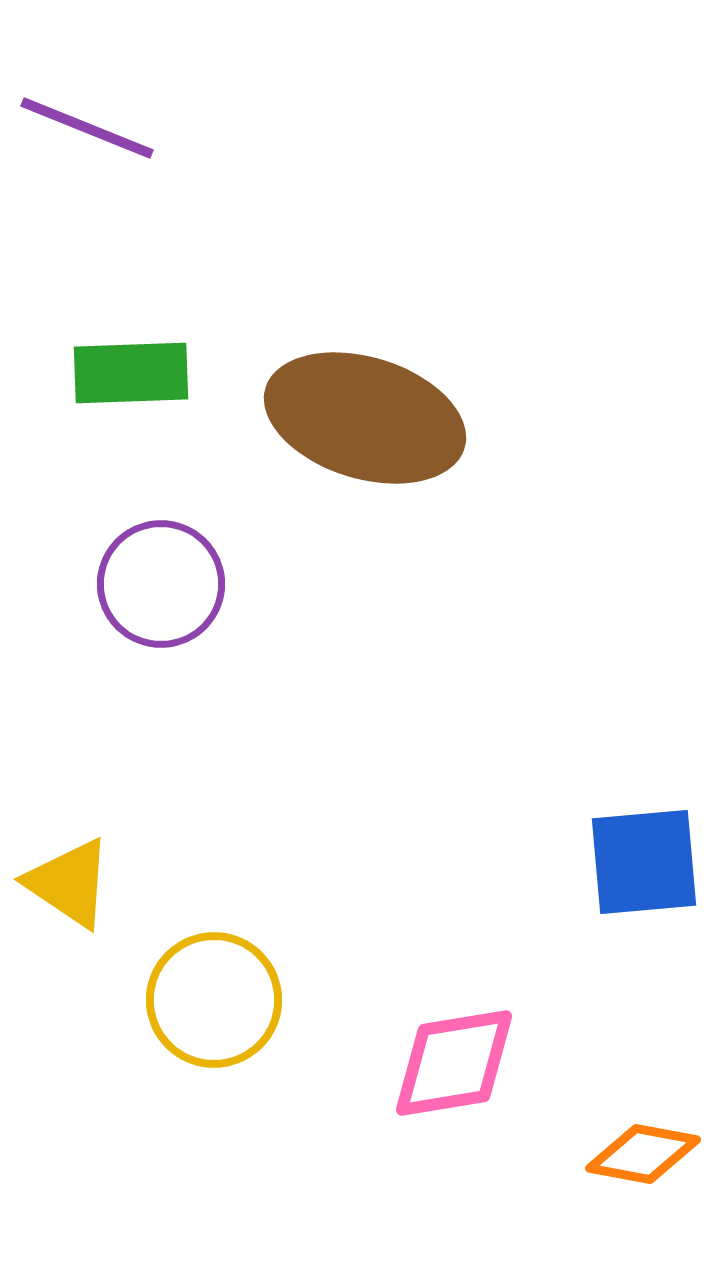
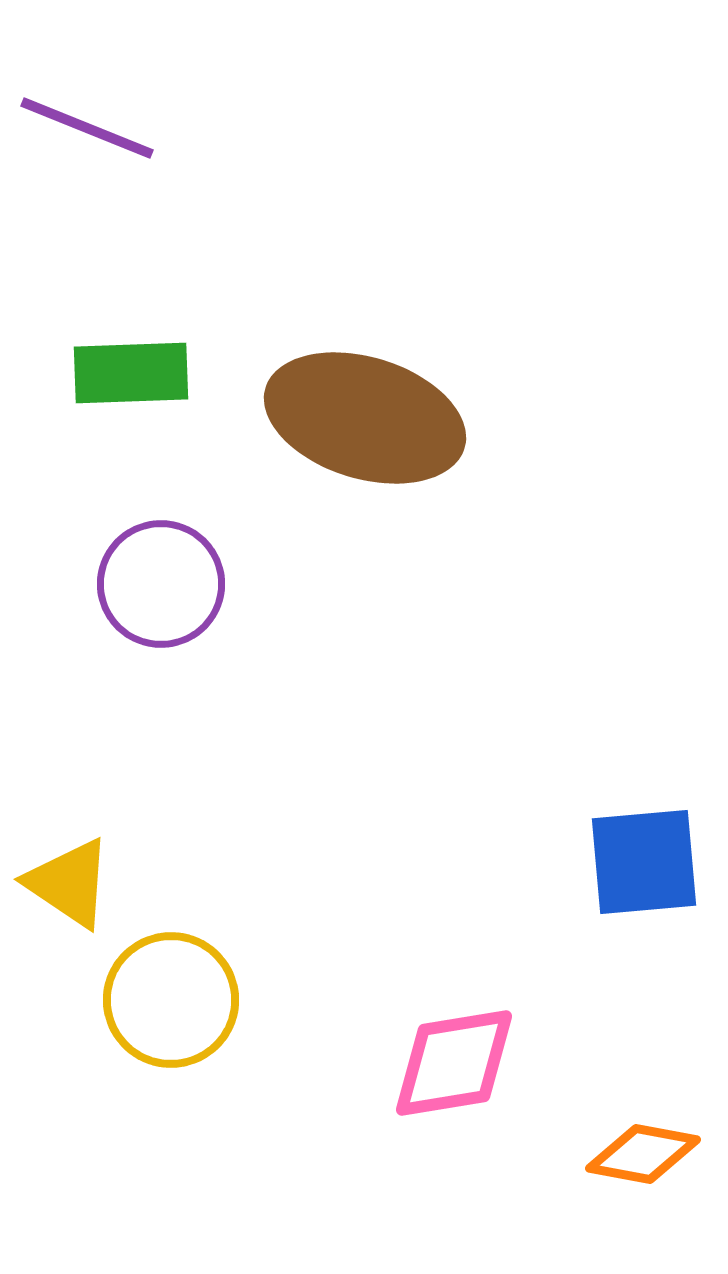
yellow circle: moved 43 px left
